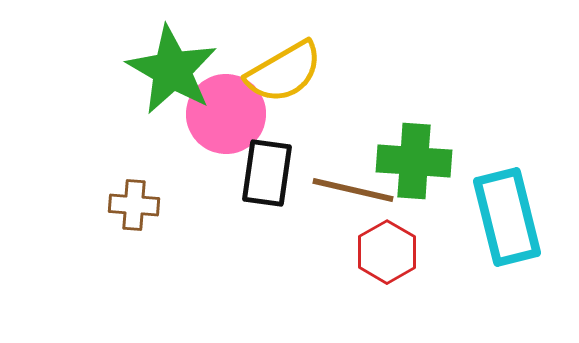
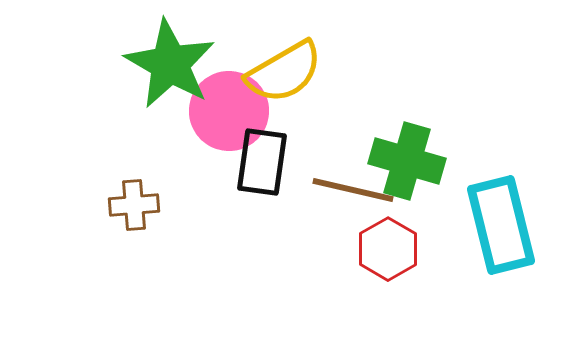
green star: moved 2 px left, 6 px up
pink circle: moved 3 px right, 3 px up
green cross: moved 7 px left; rotated 12 degrees clockwise
black rectangle: moved 5 px left, 11 px up
brown cross: rotated 9 degrees counterclockwise
cyan rectangle: moved 6 px left, 8 px down
red hexagon: moved 1 px right, 3 px up
